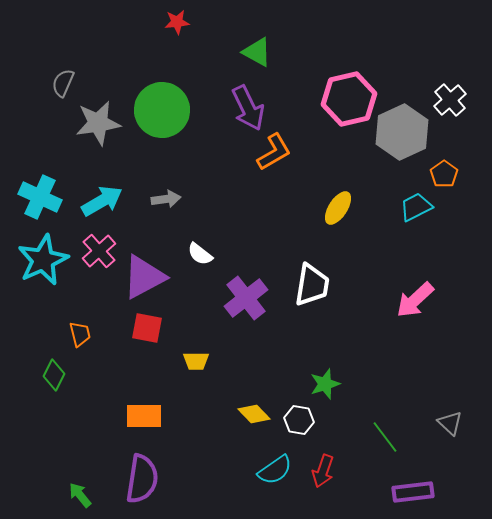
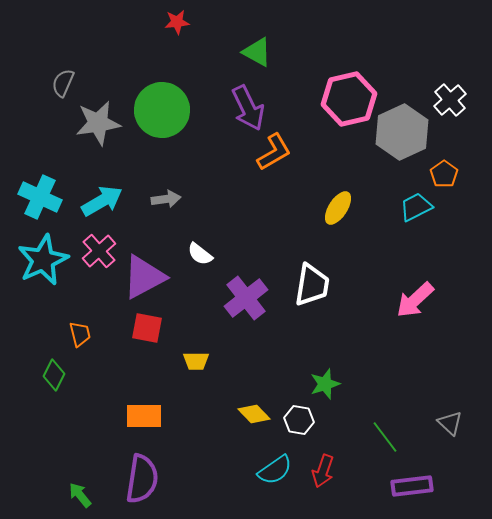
purple rectangle: moved 1 px left, 6 px up
